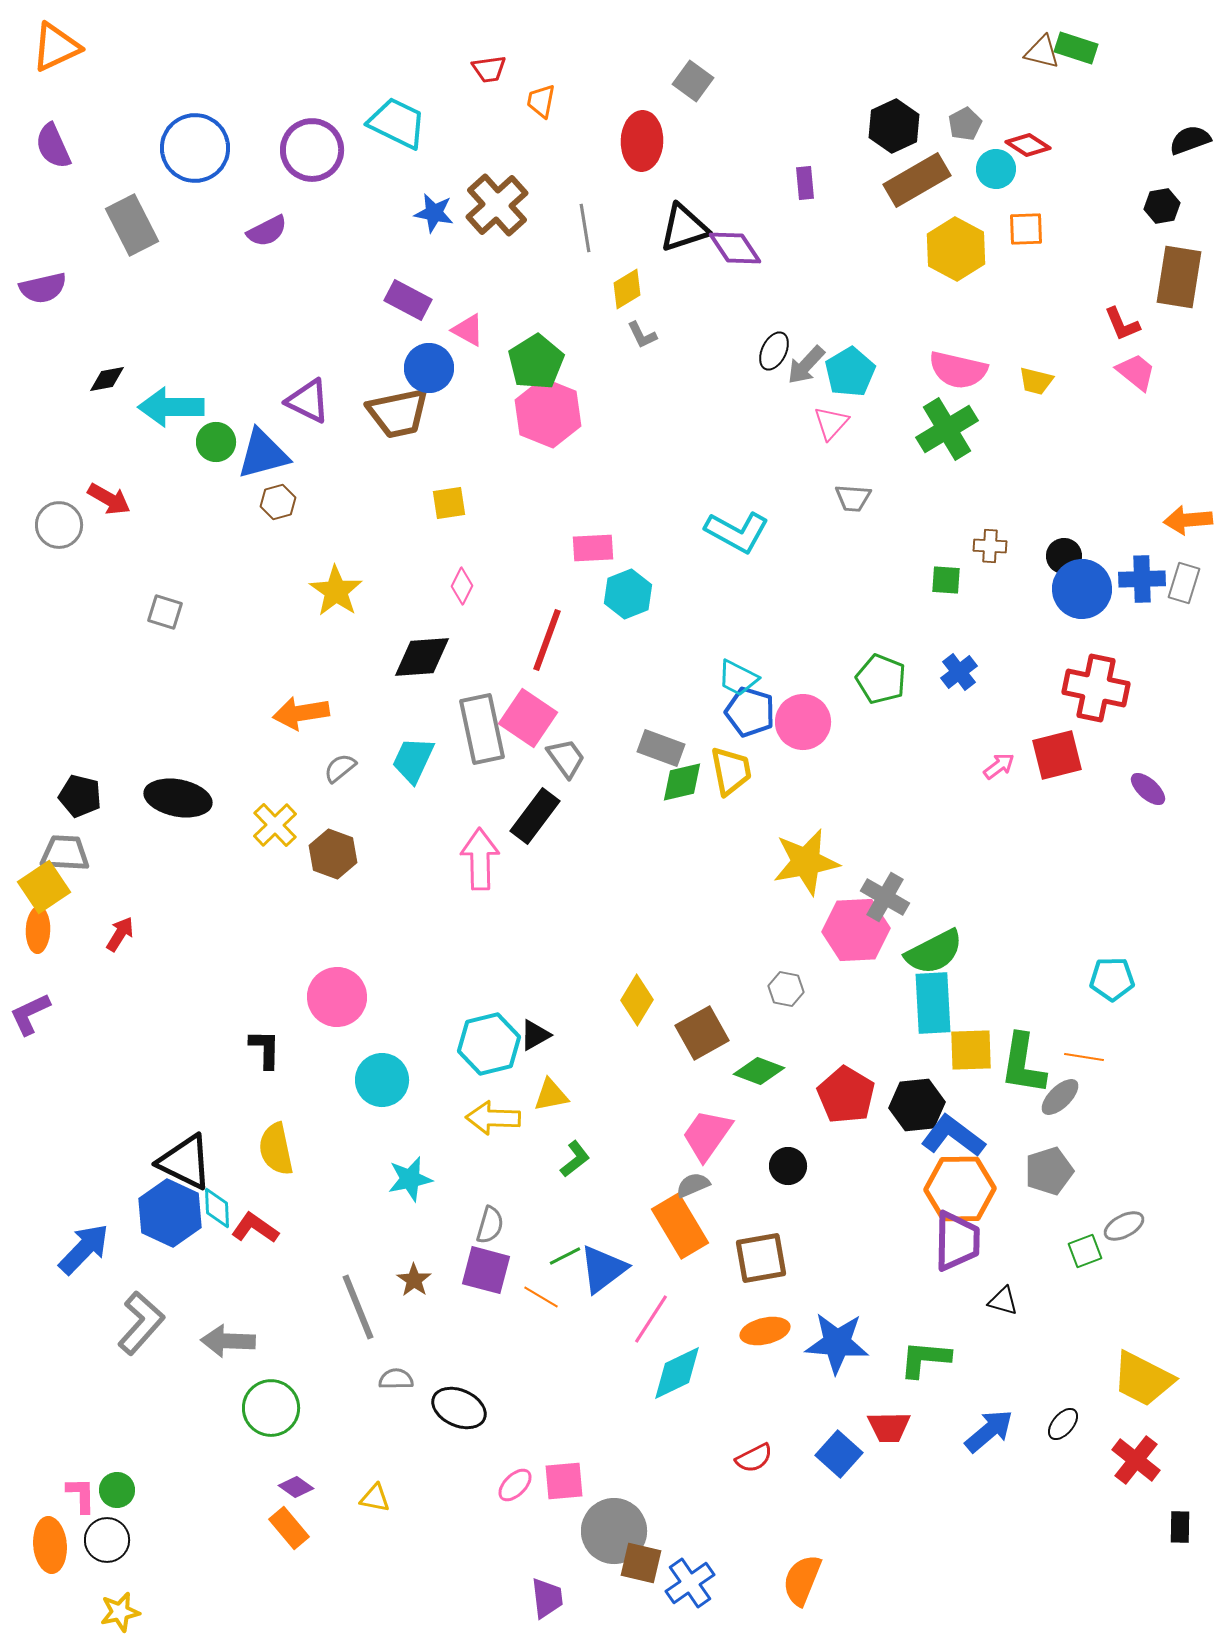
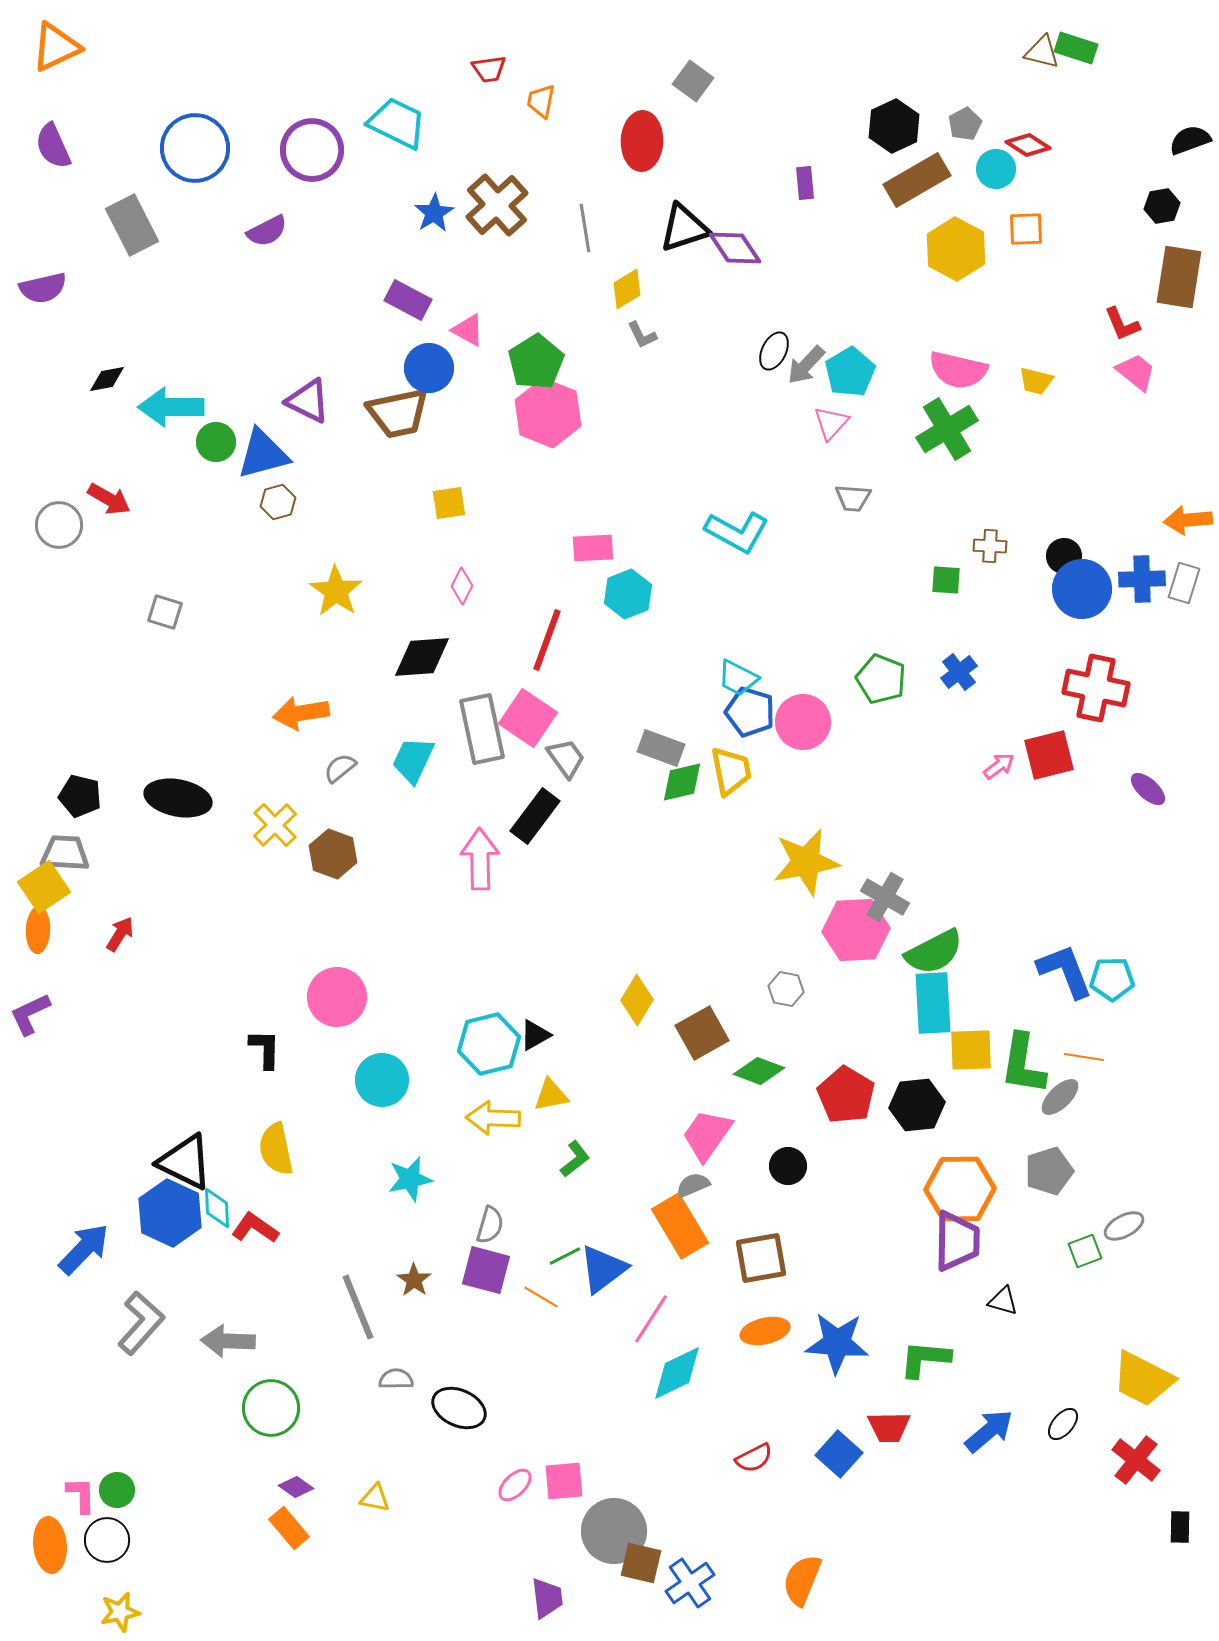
blue star at (434, 213): rotated 30 degrees clockwise
red square at (1057, 755): moved 8 px left
blue L-shape at (953, 1136): moved 112 px right, 165 px up; rotated 32 degrees clockwise
